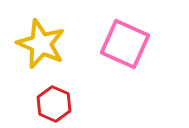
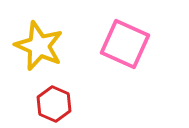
yellow star: moved 2 px left, 2 px down
